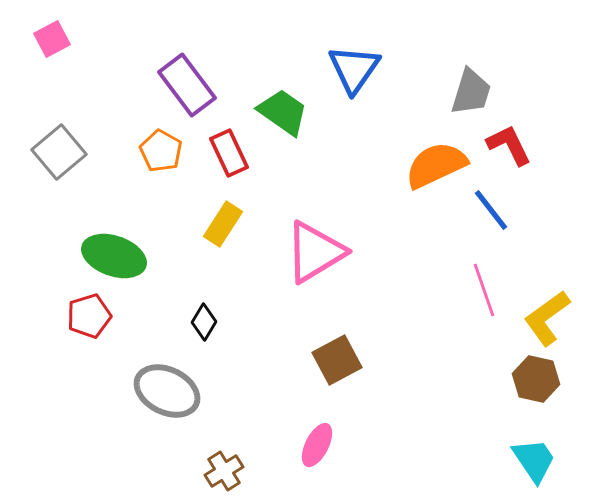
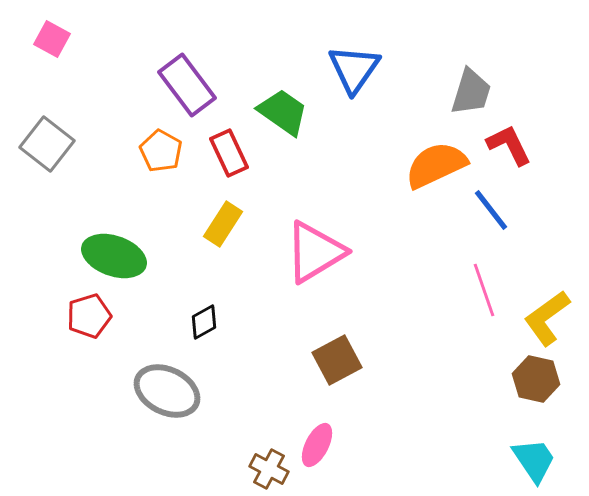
pink square: rotated 33 degrees counterclockwise
gray square: moved 12 px left, 8 px up; rotated 12 degrees counterclockwise
black diamond: rotated 30 degrees clockwise
brown cross: moved 45 px right, 2 px up; rotated 30 degrees counterclockwise
